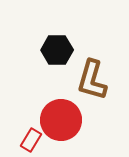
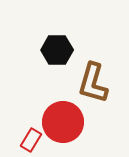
brown L-shape: moved 1 px right, 3 px down
red circle: moved 2 px right, 2 px down
